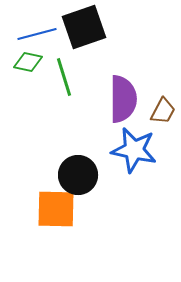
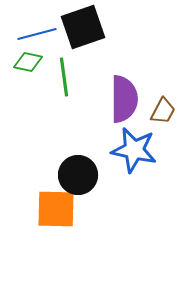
black square: moved 1 px left
green line: rotated 9 degrees clockwise
purple semicircle: moved 1 px right
